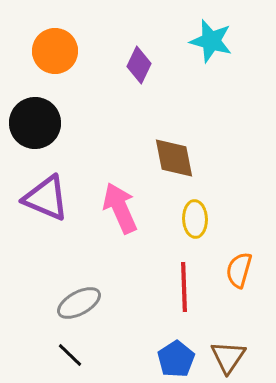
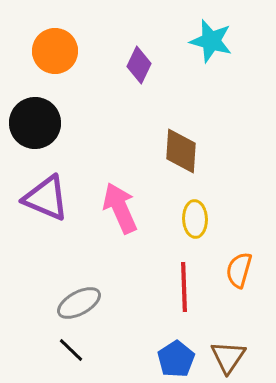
brown diamond: moved 7 px right, 7 px up; rotated 15 degrees clockwise
black line: moved 1 px right, 5 px up
